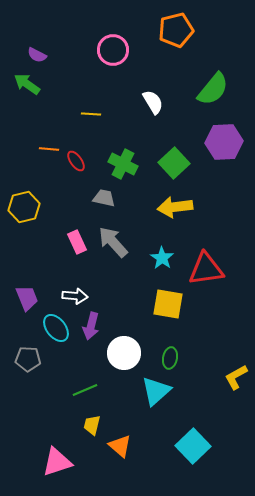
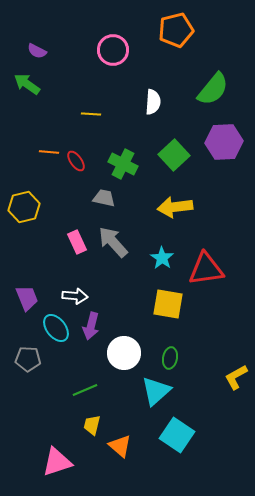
purple semicircle: moved 4 px up
white semicircle: rotated 35 degrees clockwise
orange line: moved 3 px down
green square: moved 8 px up
cyan square: moved 16 px left, 11 px up; rotated 12 degrees counterclockwise
